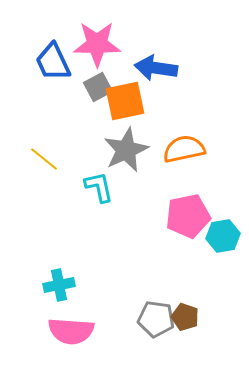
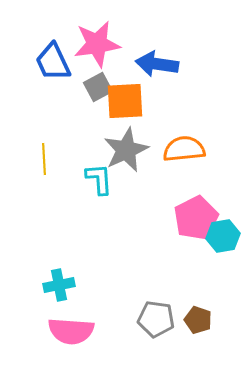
pink star: rotated 9 degrees counterclockwise
blue arrow: moved 1 px right, 4 px up
orange square: rotated 9 degrees clockwise
orange semicircle: rotated 6 degrees clockwise
yellow line: rotated 48 degrees clockwise
cyan L-shape: moved 8 px up; rotated 8 degrees clockwise
pink pentagon: moved 8 px right, 2 px down; rotated 15 degrees counterclockwise
brown pentagon: moved 13 px right, 3 px down
